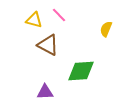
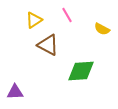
pink line: moved 8 px right; rotated 14 degrees clockwise
yellow triangle: rotated 48 degrees counterclockwise
yellow semicircle: moved 4 px left; rotated 84 degrees counterclockwise
purple triangle: moved 30 px left
